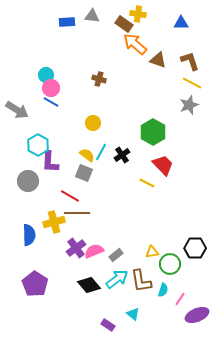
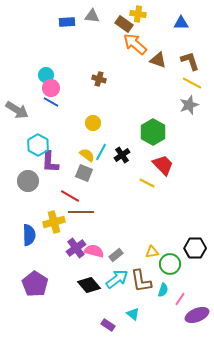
brown line at (77, 213): moved 4 px right, 1 px up
pink semicircle at (94, 251): rotated 36 degrees clockwise
